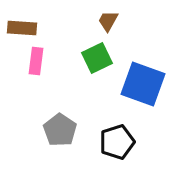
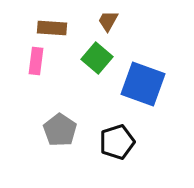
brown rectangle: moved 30 px right
green square: rotated 24 degrees counterclockwise
